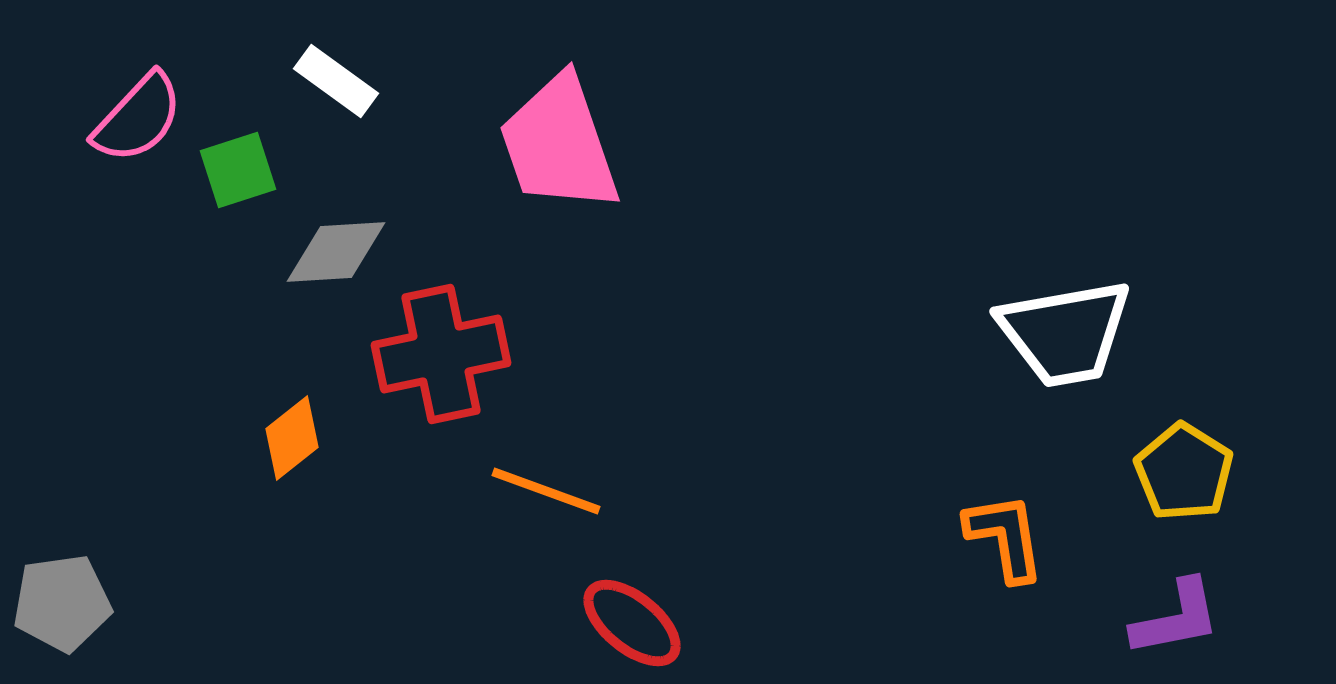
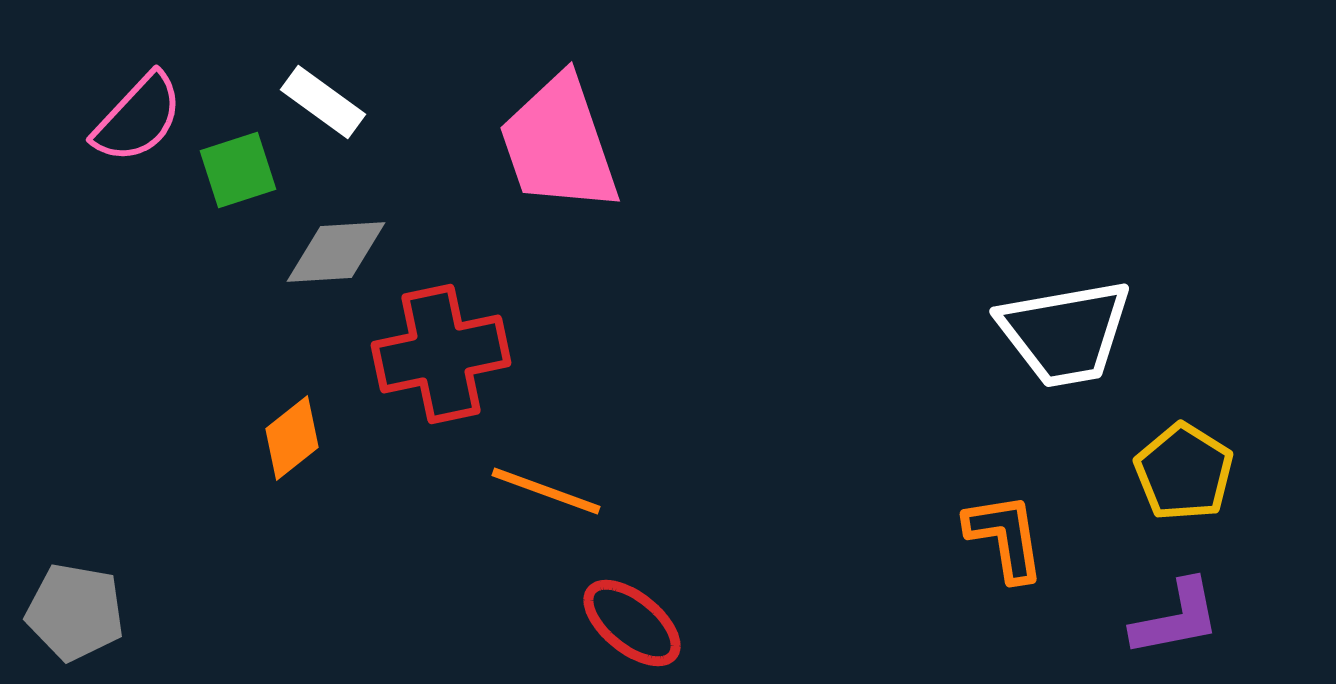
white rectangle: moved 13 px left, 21 px down
gray pentagon: moved 13 px right, 9 px down; rotated 18 degrees clockwise
